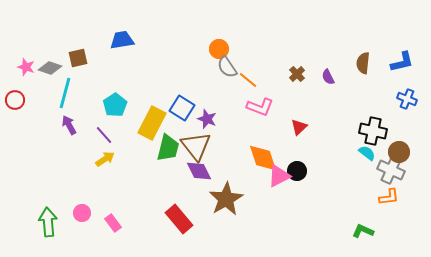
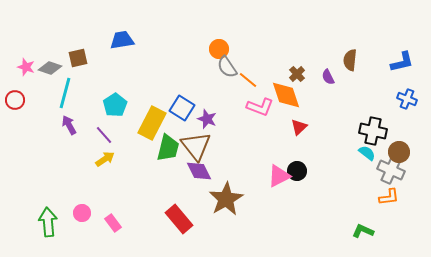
brown semicircle: moved 13 px left, 3 px up
orange diamond: moved 23 px right, 63 px up
